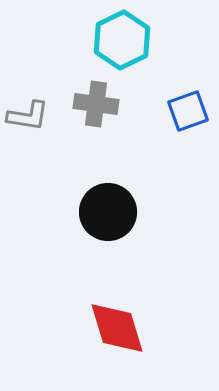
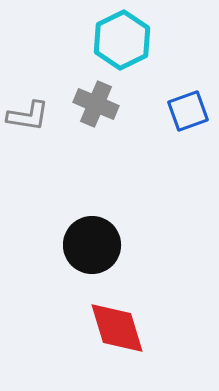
gray cross: rotated 15 degrees clockwise
black circle: moved 16 px left, 33 px down
